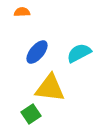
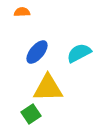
yellow triangle: moved 2 px left; rotated 8 degrees counterclockwise
